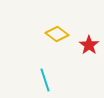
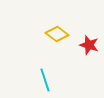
red star: rotated 18 degrees counterclockwise
